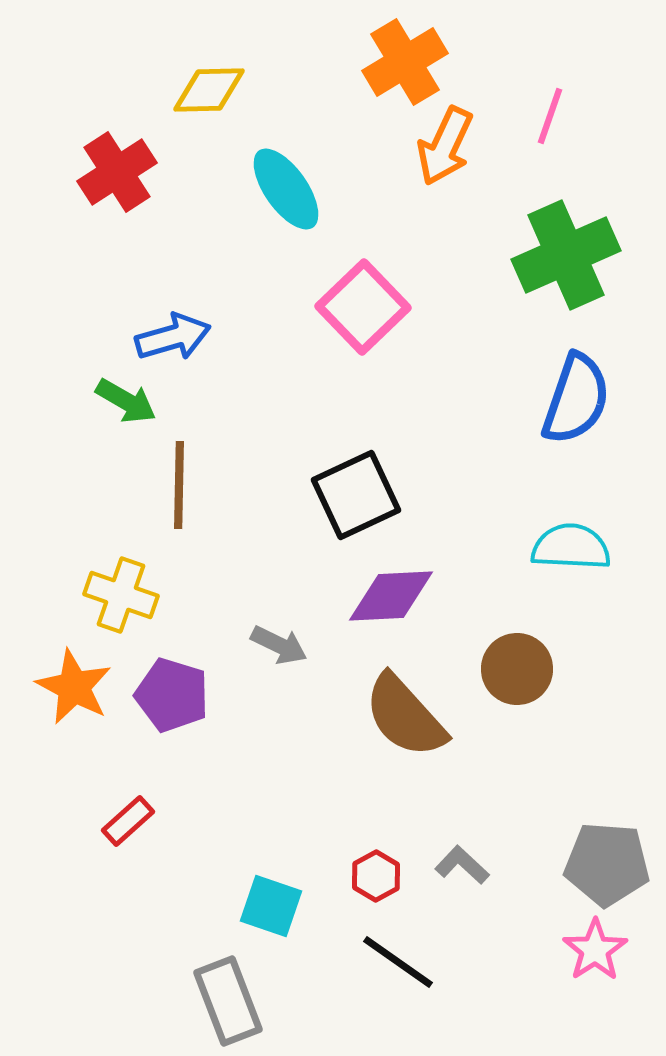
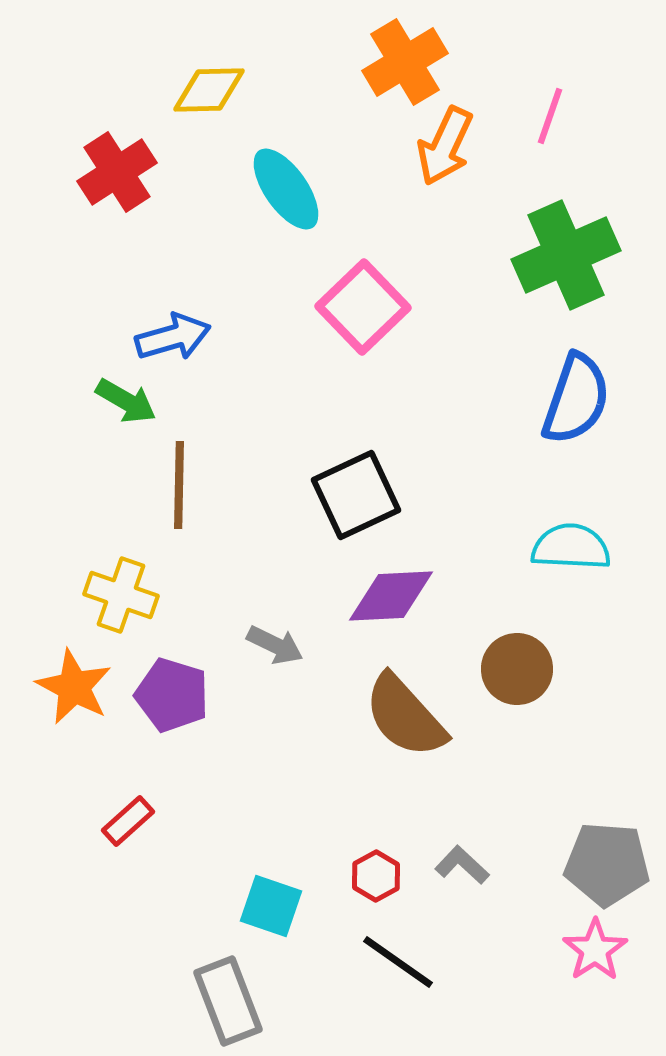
gray arrow: moved 4 px left
